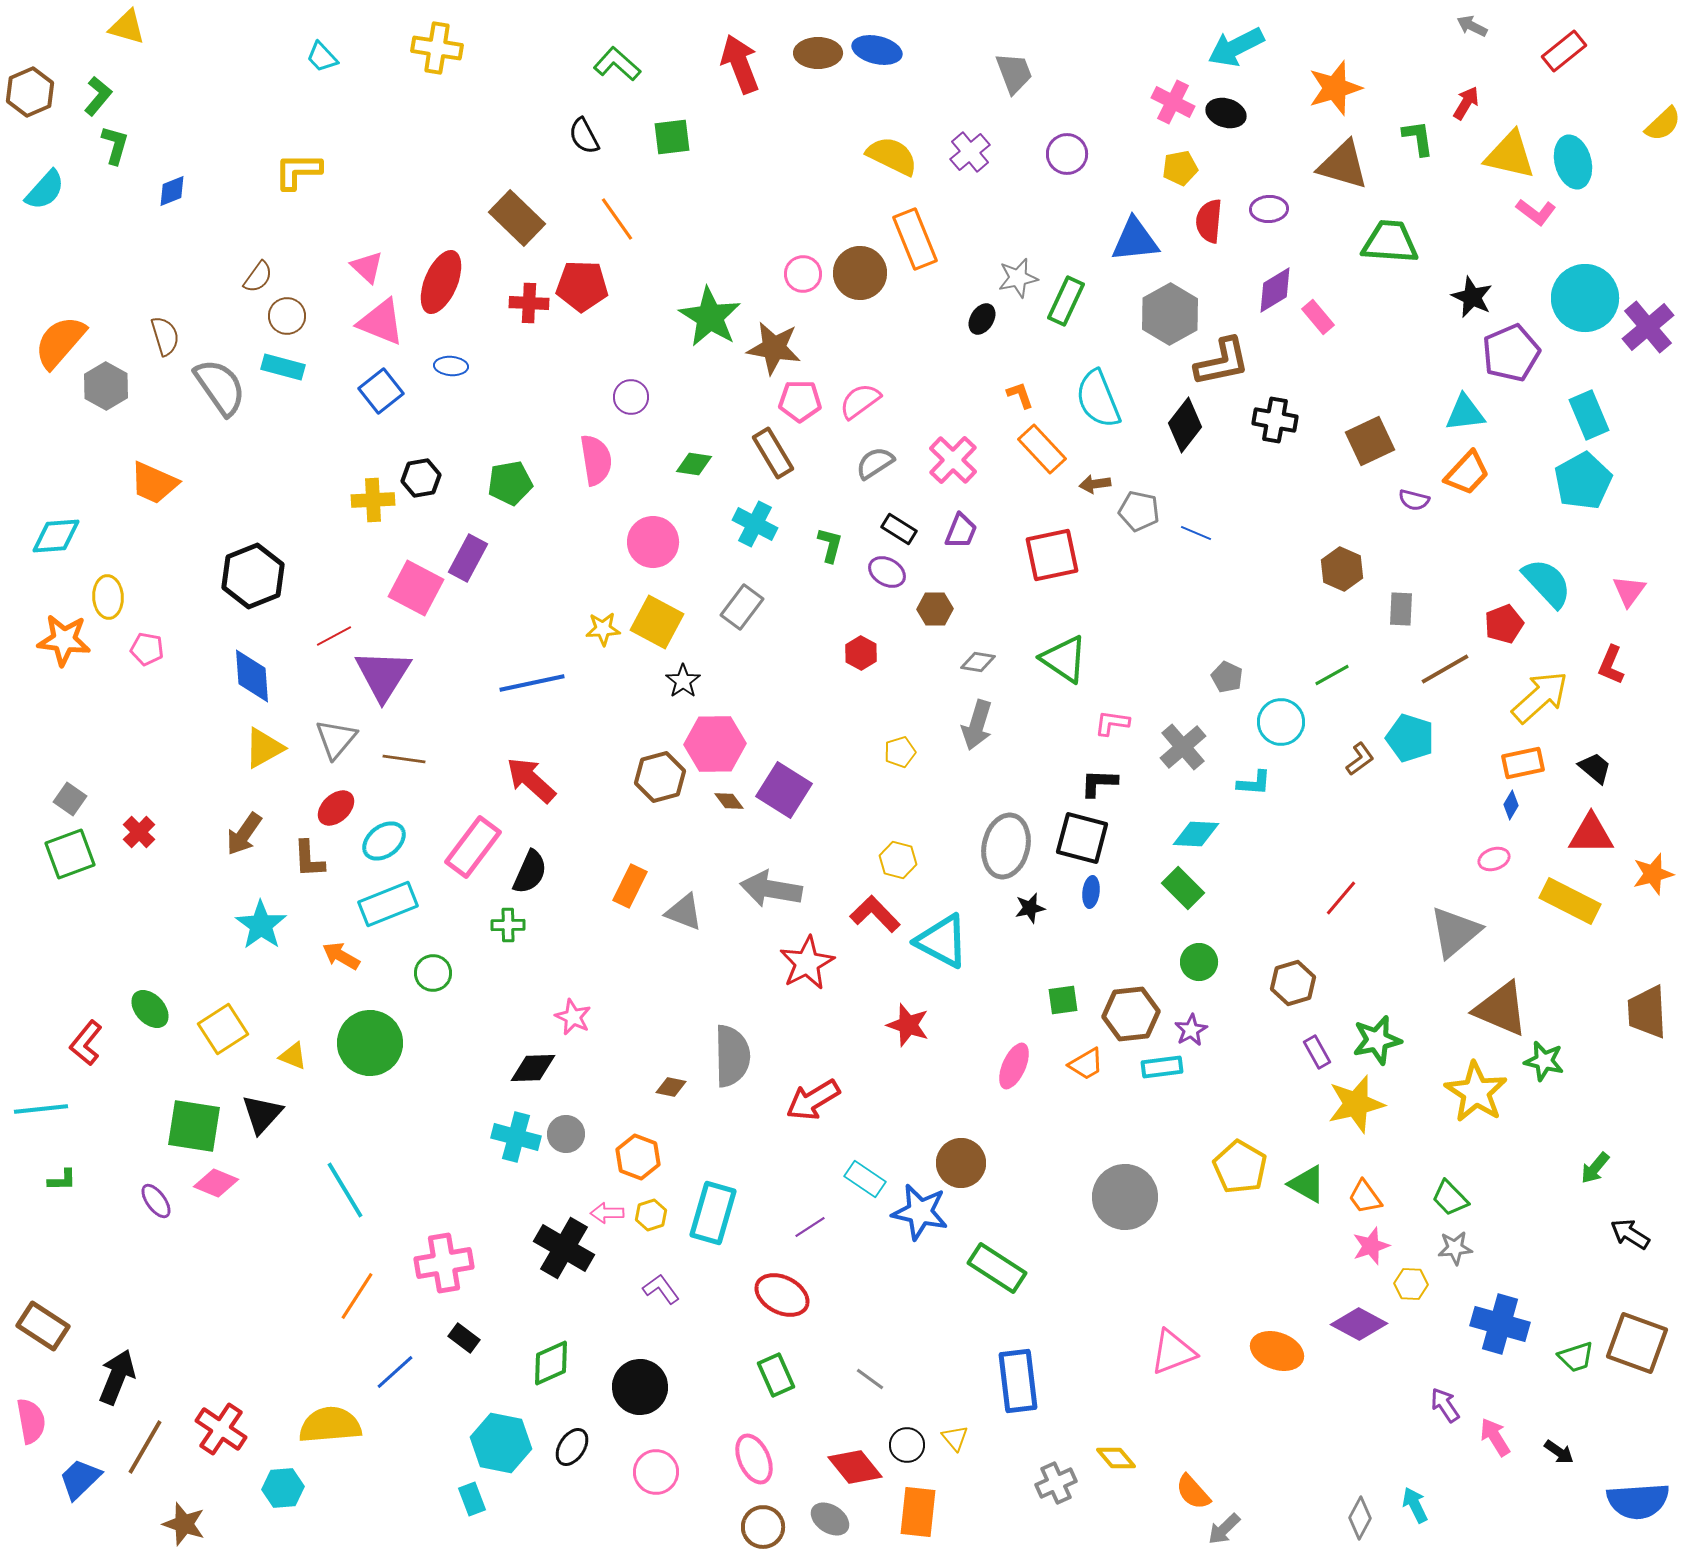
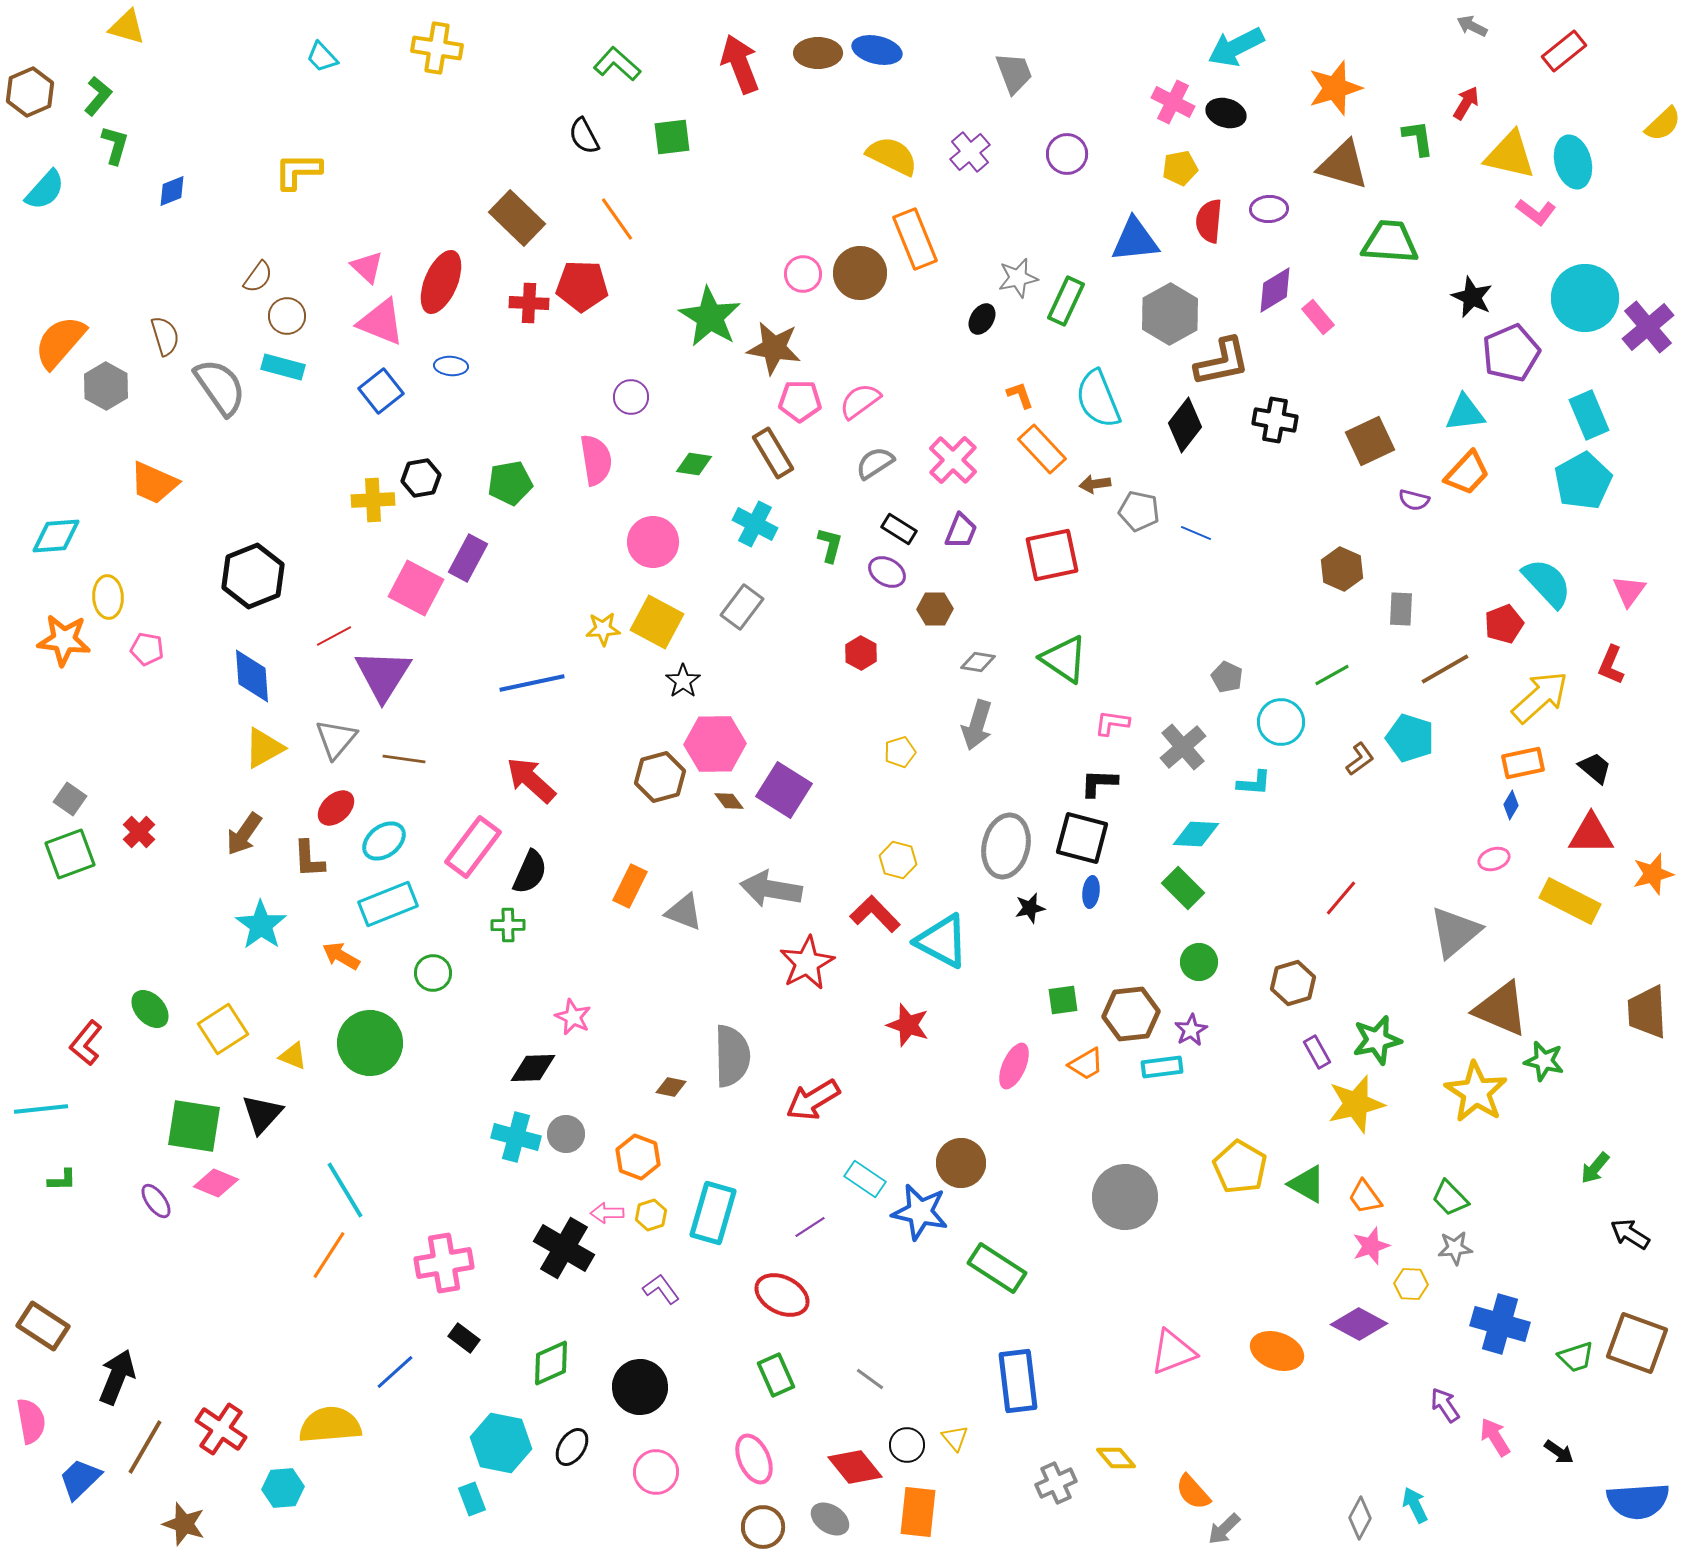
orange line at (357, 1296): moved 28 px left, 41 px up
